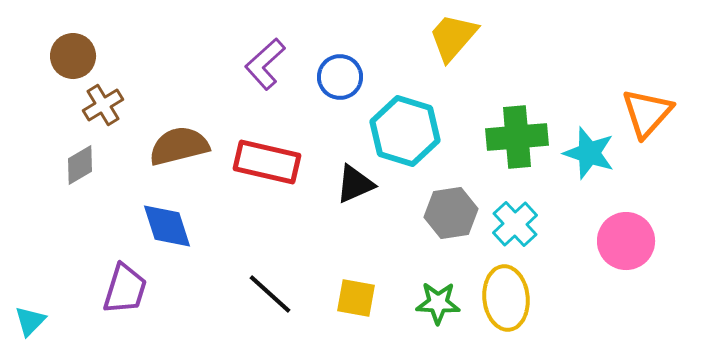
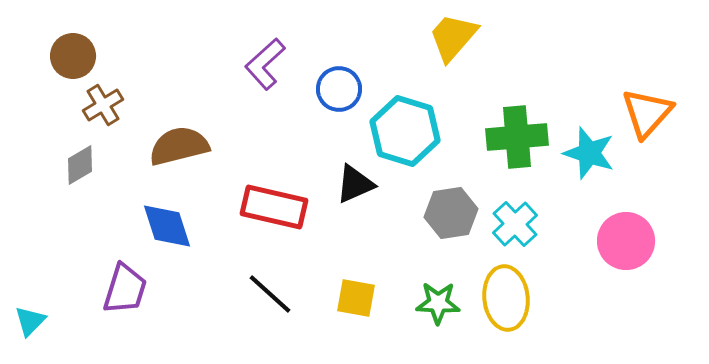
blue circle: moved 1 px left, 12 px down
red rectangle: moved 7 px right, 45 px down
